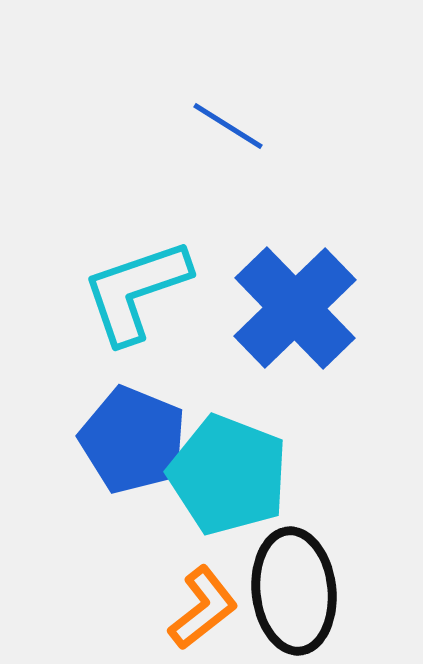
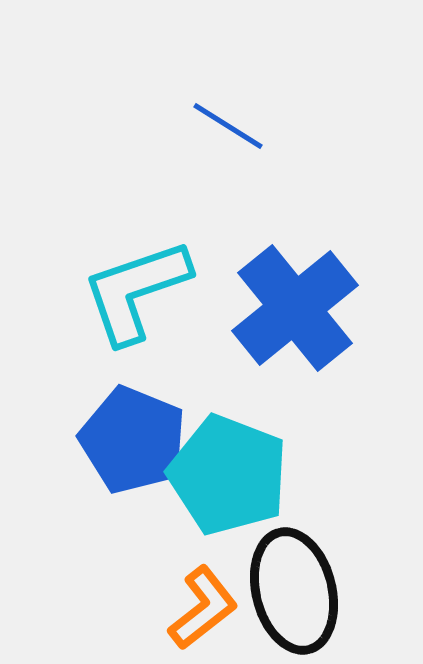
blue cross: rotated 5 degrees clockwise
black ellipse: rotated 8 degrees counterclockwise
